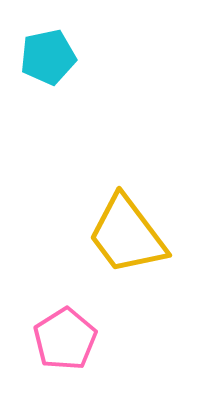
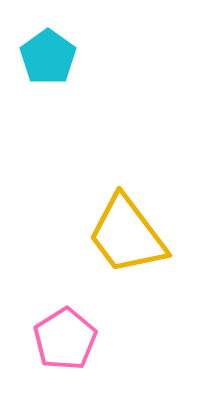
cyan pentagon: rotated 24 degrees counterclockwise
